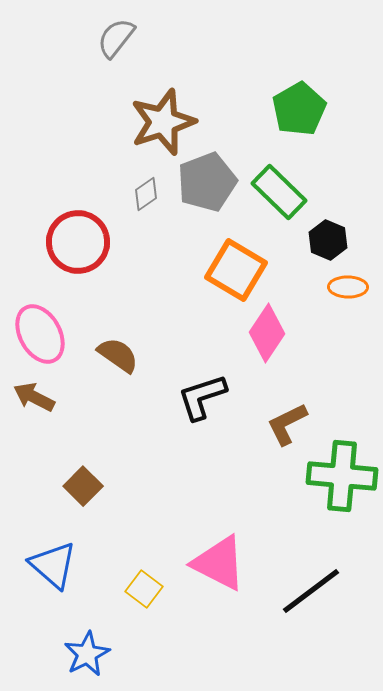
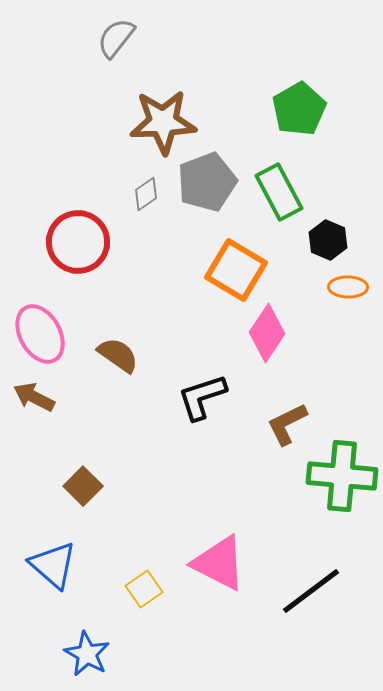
brown star: rotated 16 degrees clockwise
green rectangle: rotated 18 degrees clockwise
yellow square: rotated 18 degrees clockwise
blue star: rotated 15 degrees counterclockwise
